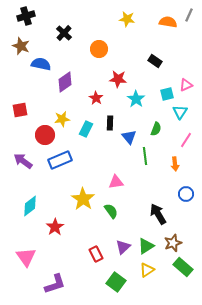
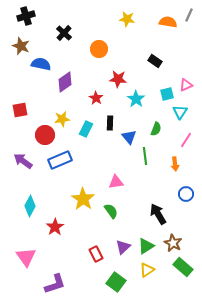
cyan diamond at (30, 206): rotated 25 degrees counterclockwise
brown star at (173, 243): rotated 24 degrees counterclockwise
